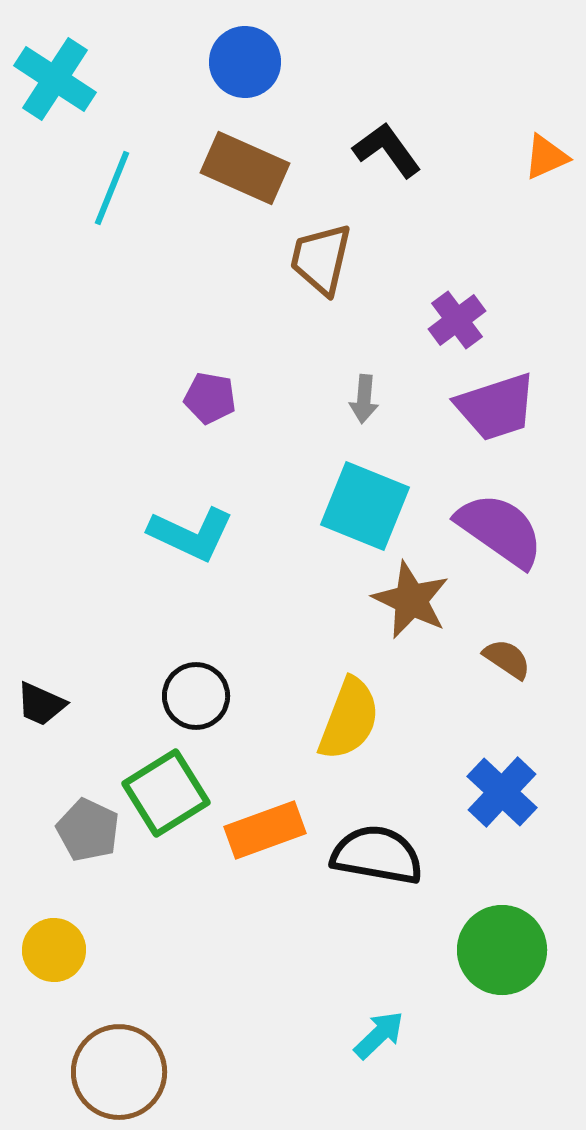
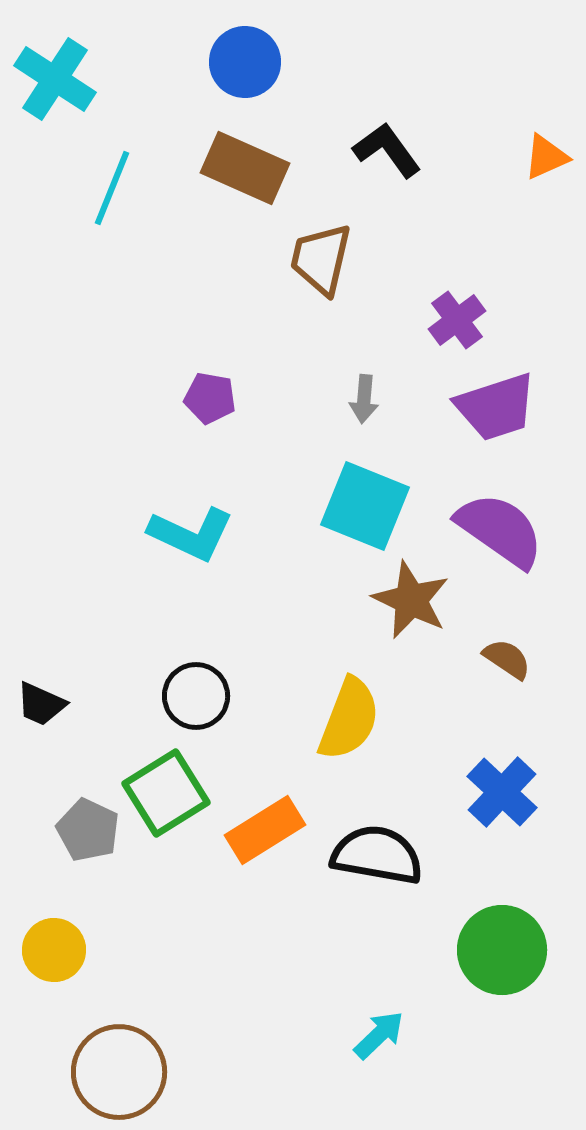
orange rectangle: rotated 12 degrees counterclockwise
